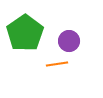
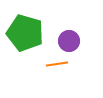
green pentagon: rotated 21 degrees counterclockwise
